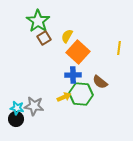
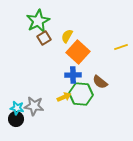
green star: rotated 10 degrees clockwise
yellow line: moved 2 px right, 1 px up; rotated 64 degrees clockwise
